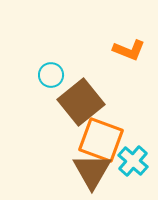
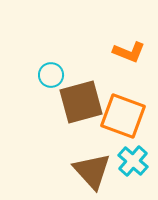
orange L-shape: moved 2 px down
brown square: rotated 24 degrees clockwise
orange square: moved 22 px right, 24 px up
brown triangle: rotated 12 degrees counterclockwise
